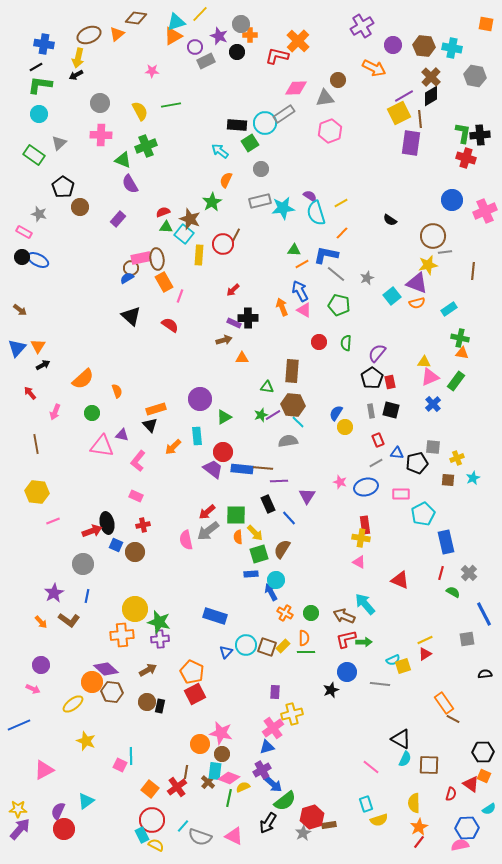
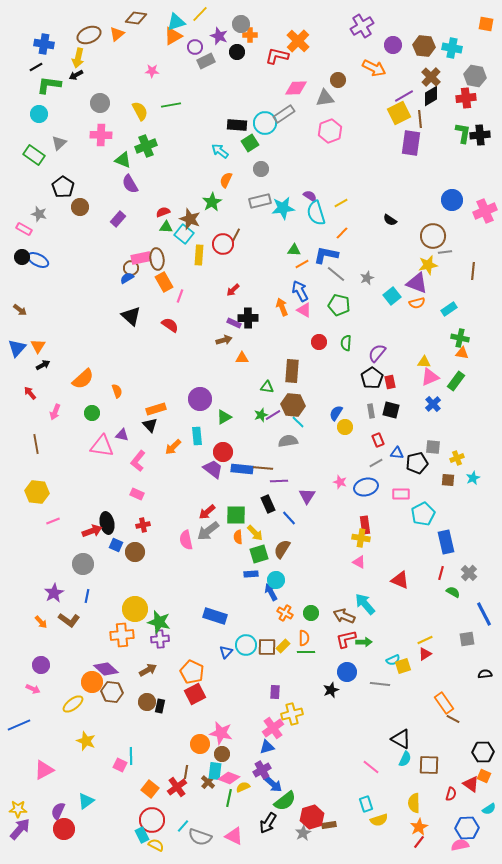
green L-shape at (40, 85): moved 9 px right
red cross at (466, 158): moved 60 px up; rotated 24 degrees counterclockwise
pink rectangle at (24, 232): moved 3 px up
pink rectangle at (136, 496): moved 1 px right, 2 px up
brown square at (267, 647): rotated 18 degrees counterclockwise
